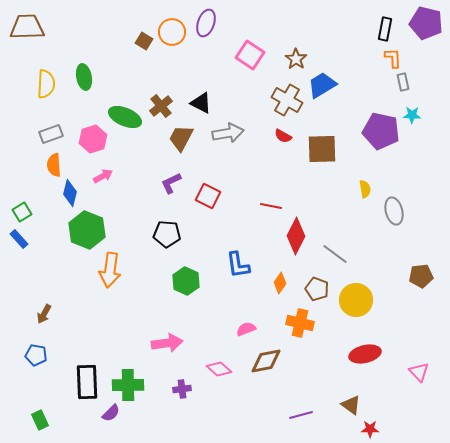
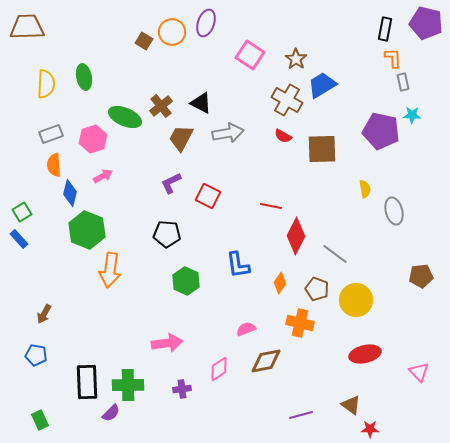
pink diamond at (219, 369): rotated 75 degrees counterclockwise
